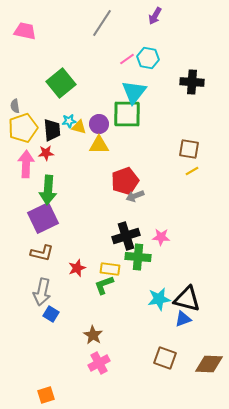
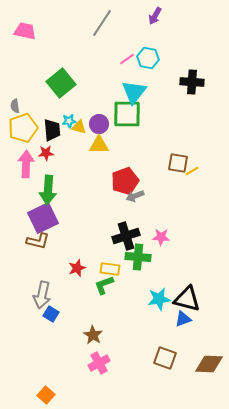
brown square at (189, 149): moved 11 px left, 14 px down
brown L-shape at (42, 253): moved 4 px left, 12 px up
gray arrow at (42, 292): moved 3 px down
orange square at (46, 395): rotated 30 degrees counterclockwise
